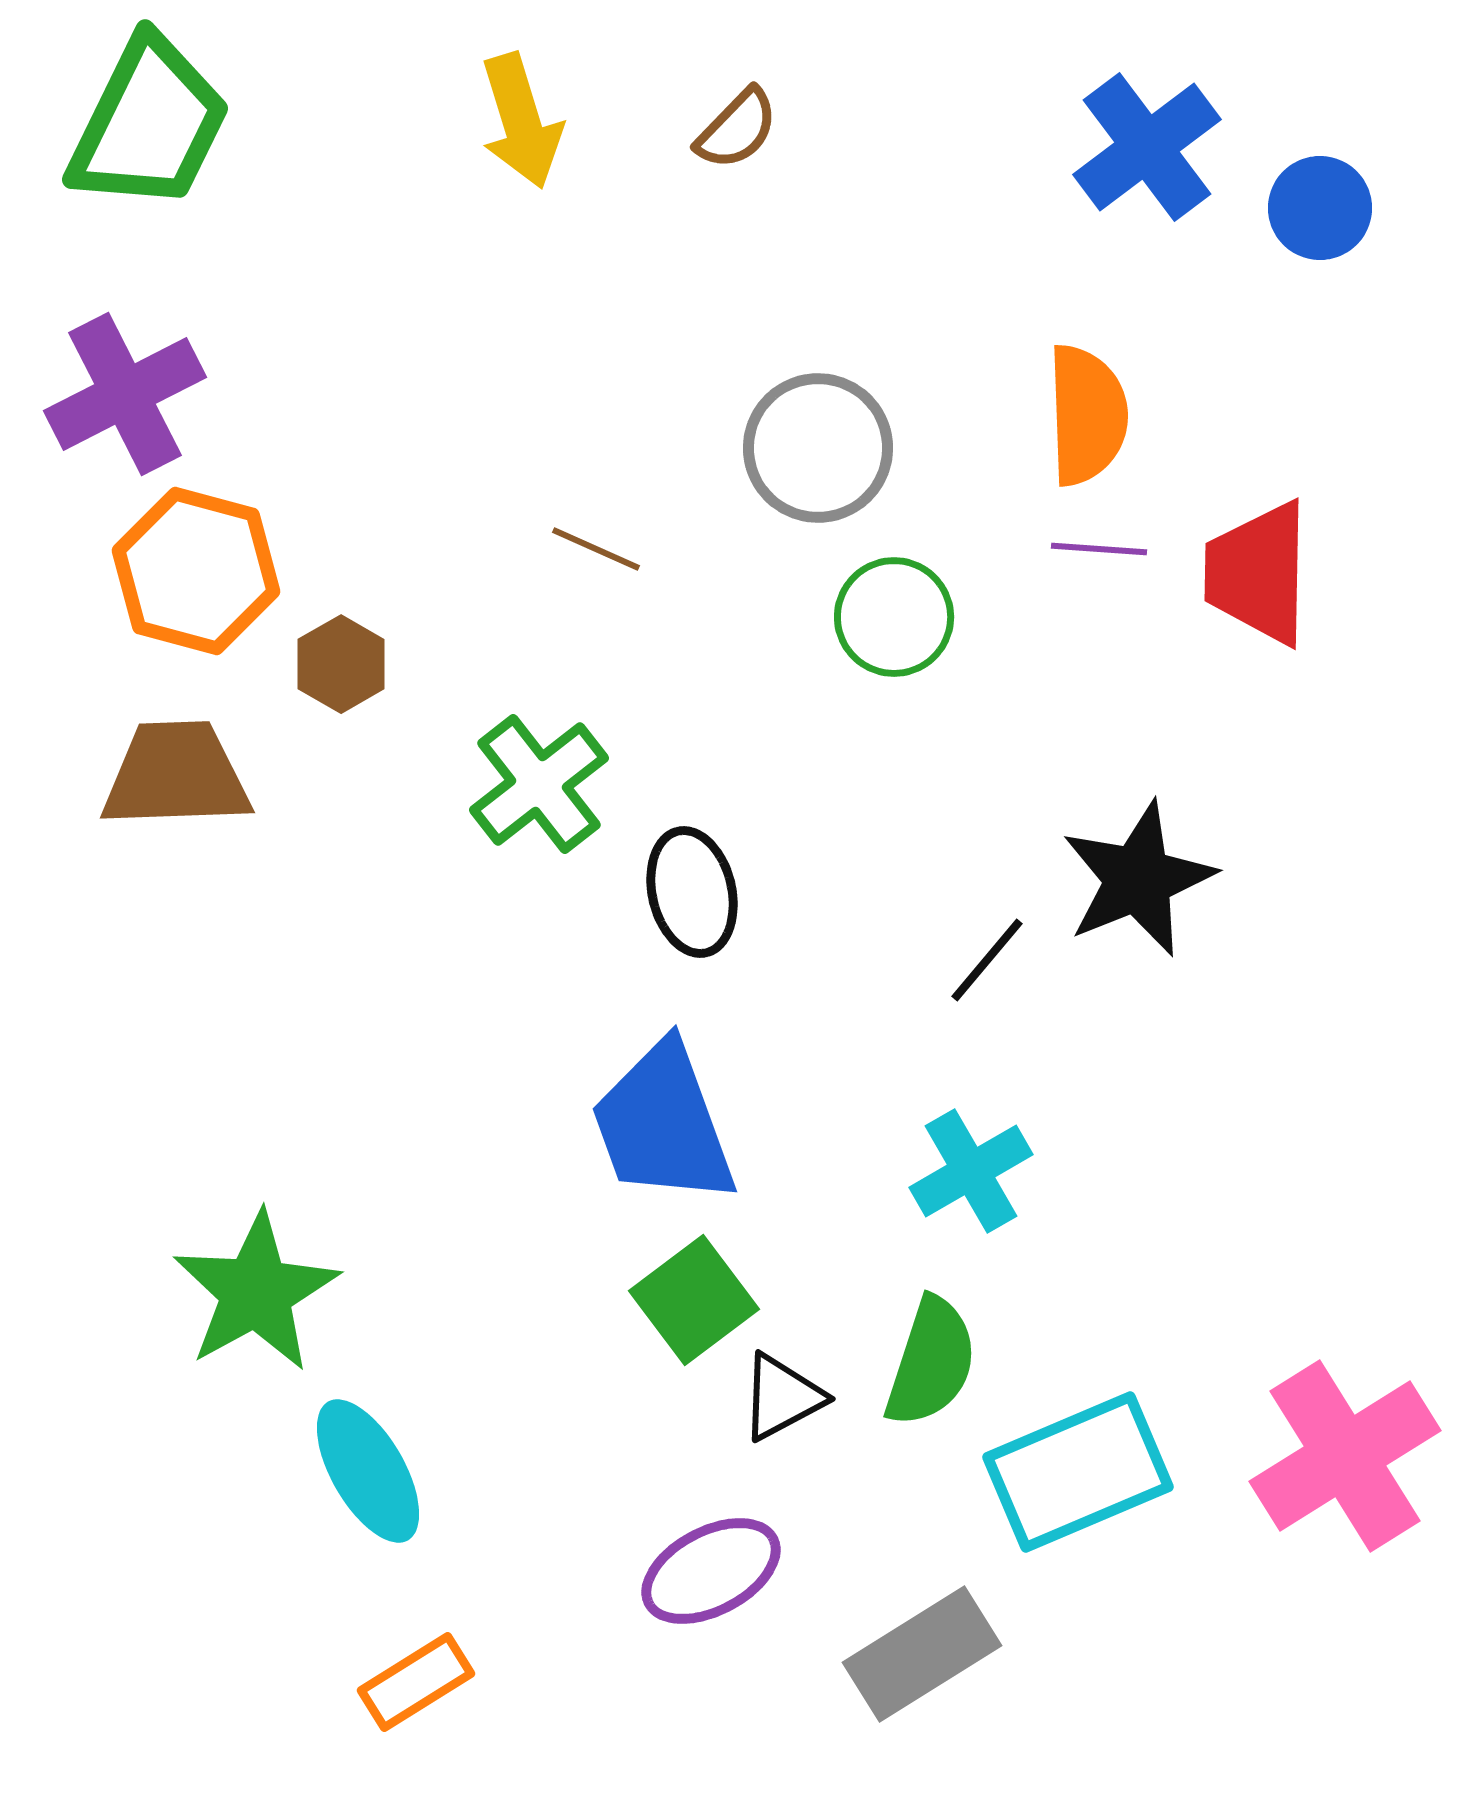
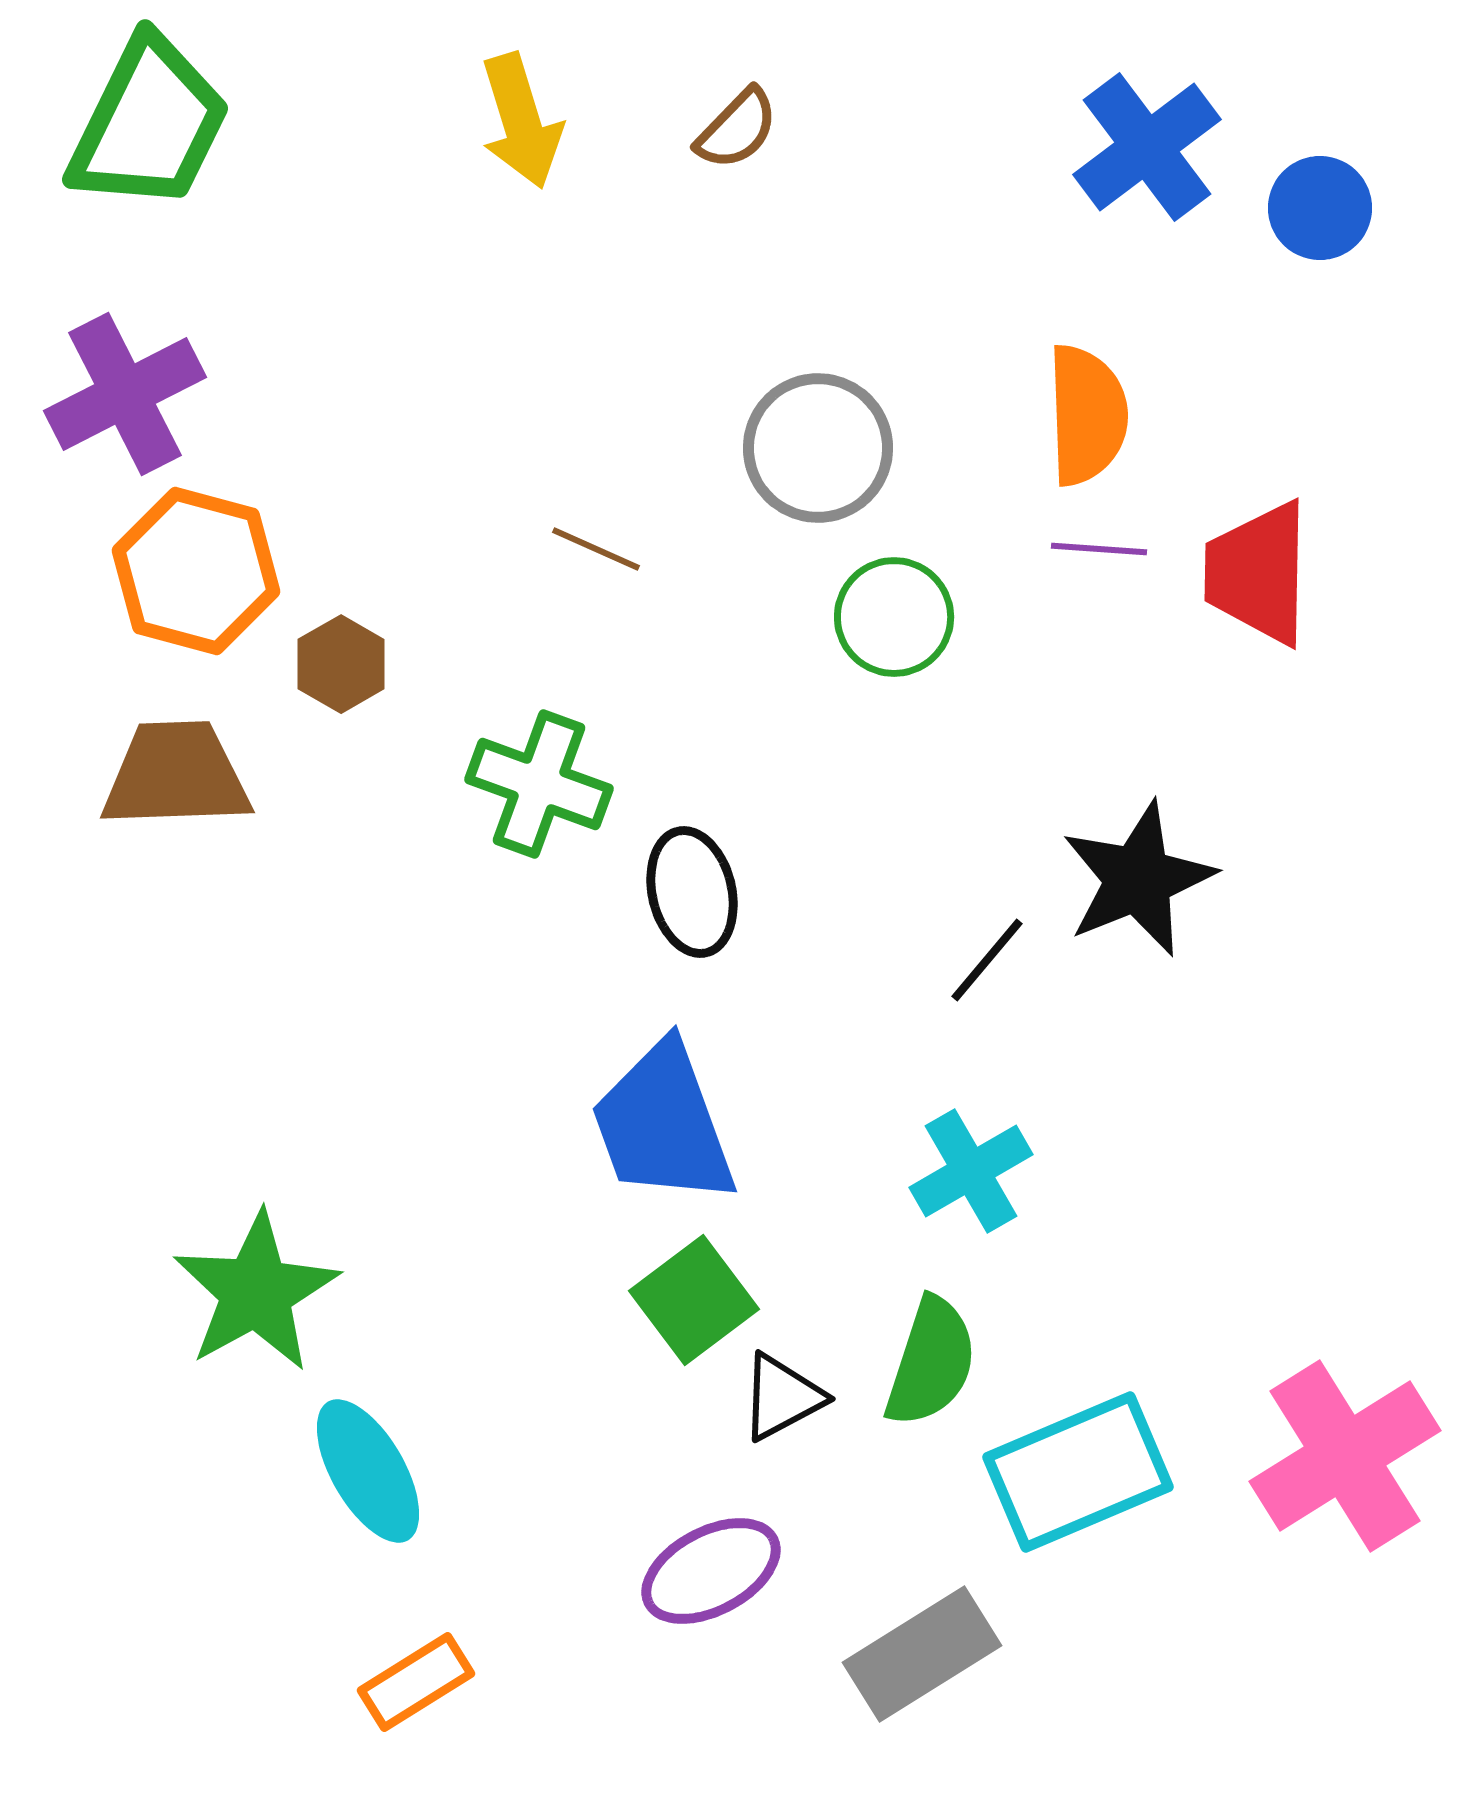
green cross: rotated 32 degrees counterclockwise
